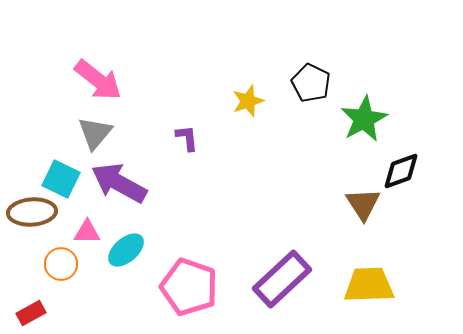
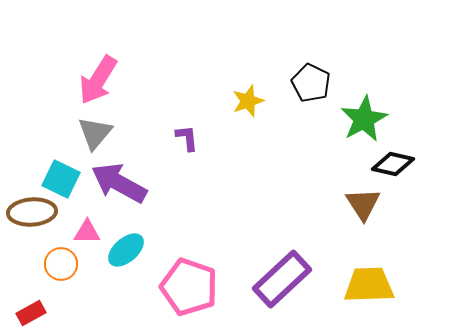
pink arrow: rotated 84 degrees clockwise
black diamond: moved 8 px left, 7 px up; rotated 33 degrees clockwise
